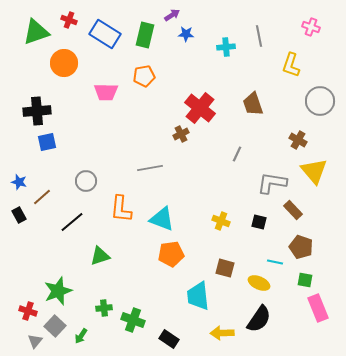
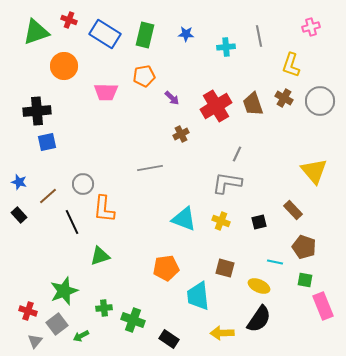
purple arrow at (172, 15): moved 83 px down; rotated 77 degrees clockwise
pink cross at (311, 27): rotated 36 degrees counterclockwise
orange circle at (64, 63): moved 3 px down
red cross at (200, 108): moved 16 px right, 2 px up; rotated 20 degrees clockwise
brown cross at (298, 140): moved 14 px left, 42 px up
gray circle at (86, 181): moved 3 px left, 3 px down
gray L-shape at (272, 183): moved 45 px left
brown line at (42, 197): moved 6 px right, 1 px up
orange L-shape at (121, 209): moved 17 px left
black rectangle at (19, 215): rotated 14 degrees counterclockwise
cyan triangle at (162, 219): moved 22 px right
black line at (72, 222): rotated 75 degrees counterclockwise
black square at (259, 222): rotated 28 degrees counterclockwise
brown pentagon at (301, 247): moved 3 px right
orange pentagon at (171, 254): moved 5 px left, 14 px down
yellow ellipse at (259, 283): moved 3 px down
green star at (58, 291): moved 6 px right
pink rectangle at (318, 308): moved 5 px right, 2 px up
gray square at (55, 326): moved 2 px right, 2 px up; rotated 10 degrees clockwise
green arrow at (81, 336): rotated 28 degrees clockwise
